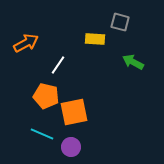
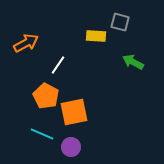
yellow rectangle: moved 1 px right, 3 px up
orange pentagon: rotated 15 degrees clockwise
